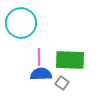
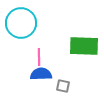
green rectangle: moved 14 px right, 14 px up
gray square: moved 1 px right, 3 px down; rotated 24 degrees counterclockwise
